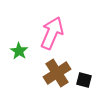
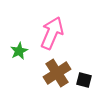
green star: rotated 12 degrees clockwise
